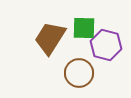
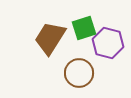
green square: rotated 20 degrees counterclockwise
purple hexagon: moved 2 px right, 2 px up
